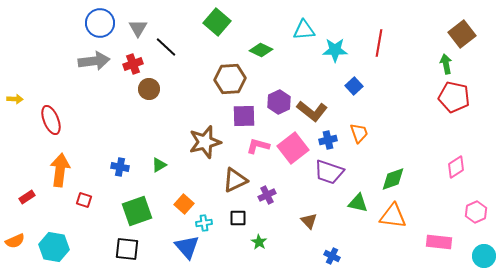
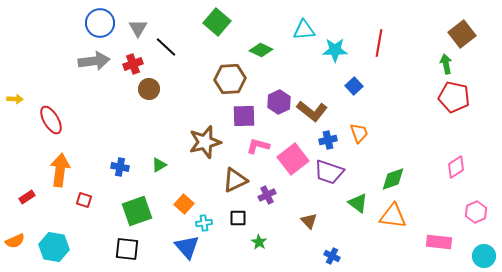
red ellipse at (51, 120): rotated 8 degrees counterclockwise
pink square at (293, 148): moved 11 px down
green triangle at (358, 203): rotated 25 degrees clockwise
